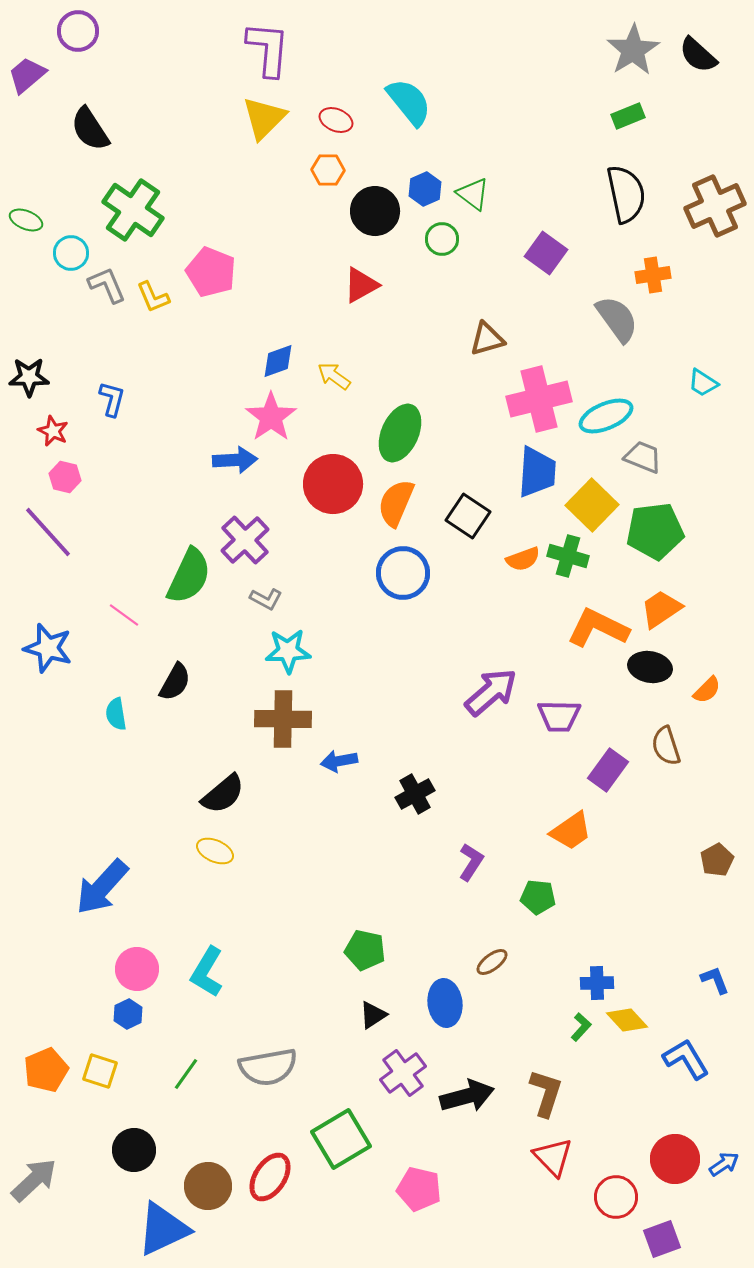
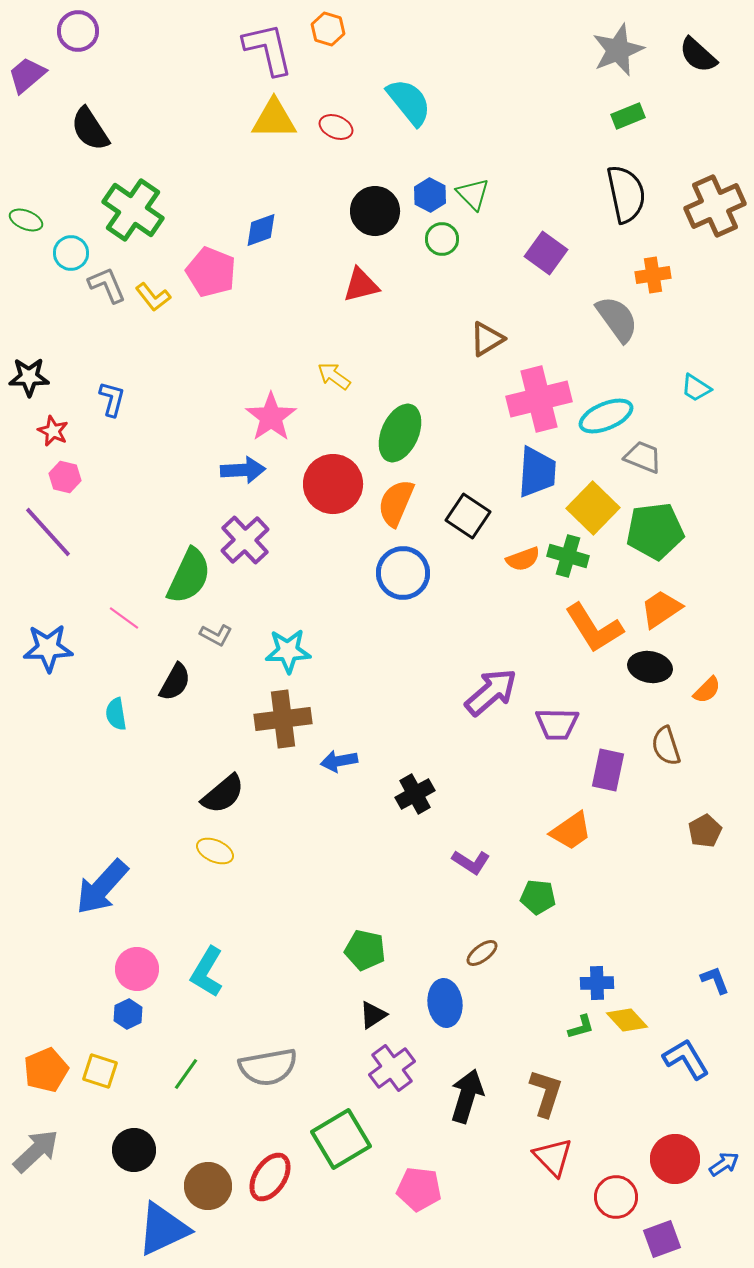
purple L-shape at (268, 49): rotated 18 degrees counterclockwise
gray star at (633, 50): moved 15 px left; rotated 10 degrees clockwise
yellow triangle at (264, 118): moved 10 px right, 1 px down; rotated 45 degrees clockwise
red ellipse at (336, 120): moved 7 px down
orange hexagon at (328, 170): moved 141 px up; rotated 16 degrees clockwise
blue hexagon at (425, 189): moved 5 px right, 6 px down; rotated 8 degrees counterclockwise
green triangle at (473, 194): rotated 9 degrees clockwise
red triangle at (361, 285): rotated 15 degrees clockwise
yellow L-shape at (153, 297): rotated 15 degrees counterclockwise
brown triangle at (487, 339): rotated 15 degrees counterclockwise
blue diamond at (278, 361): moved 17 px left, 131 px up
cyan trapezoid at (703, 383): moved 7 px left, 5 px down
blue arrow at (235, 460): moved 8 px right, 10 px down
yellow square at (592, 505): moved 1 px right, 3 px down
gray L-shape at (266, 599): moved 50 px left, 36 px down
pink line at (124, 615): moved 3 px down
orange L-shape at (598, 628): moved 4 px left; rotated 148 degrees counterclockwise
blue star at (48, 648): rotated 18 degrees counterclockwise
purple trapezoid at (559, 716): moved 2 px left, 8 px down
brown cross at (283, 719): rotated 8 degrees counterclockwise
purple rectangle at (608, 770): rotated 24 degrees counterclockwise
brown pentagon at (717, 860): moved 12 px left, 29 px up
purple L-shape at (471, 862): rotated 90 degrees clockwise
brown ellipse at (492, 962): moved 10 px left, 9 px up
green L-shape at (581, 1027): rotated 32 degrees clockwise
purple cross at (403, 1073): moved 11 px left, 5 px up
black arrow at (467, 1096): rotated 58 degrees counterclockwise
gray arrow at (34, 1180): moved 2 px right, 29 px up
pink pentagon at (419, 1189): rotated 6 degrees counterclockwise
